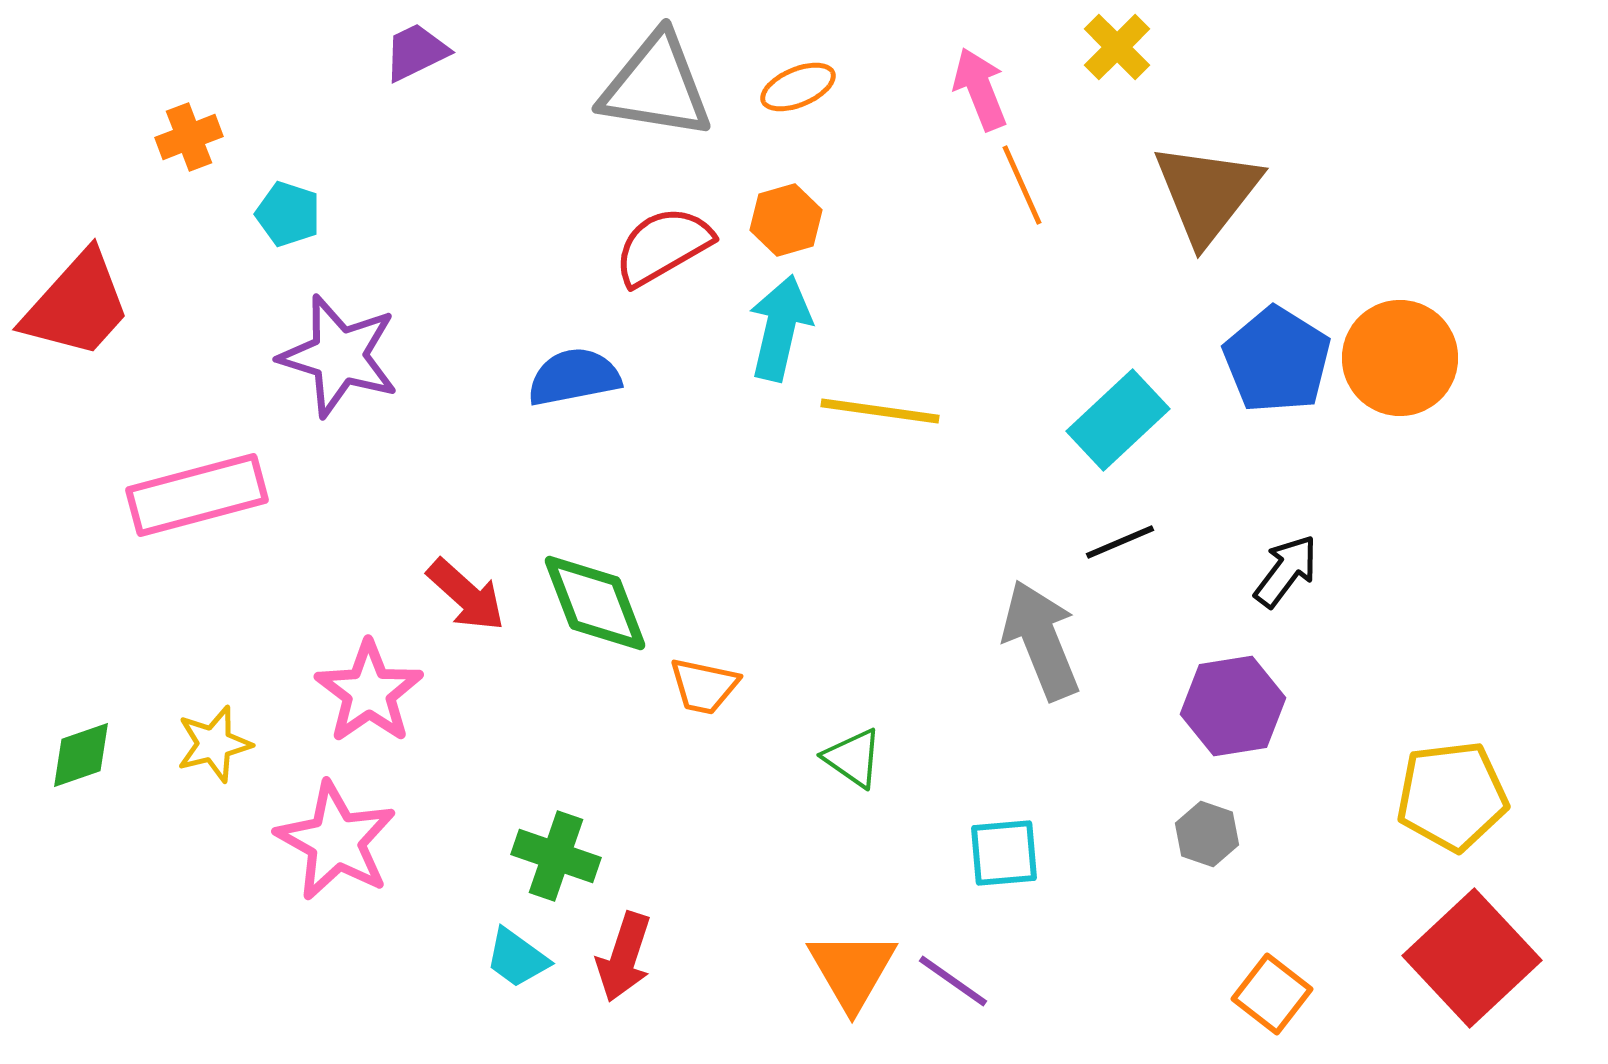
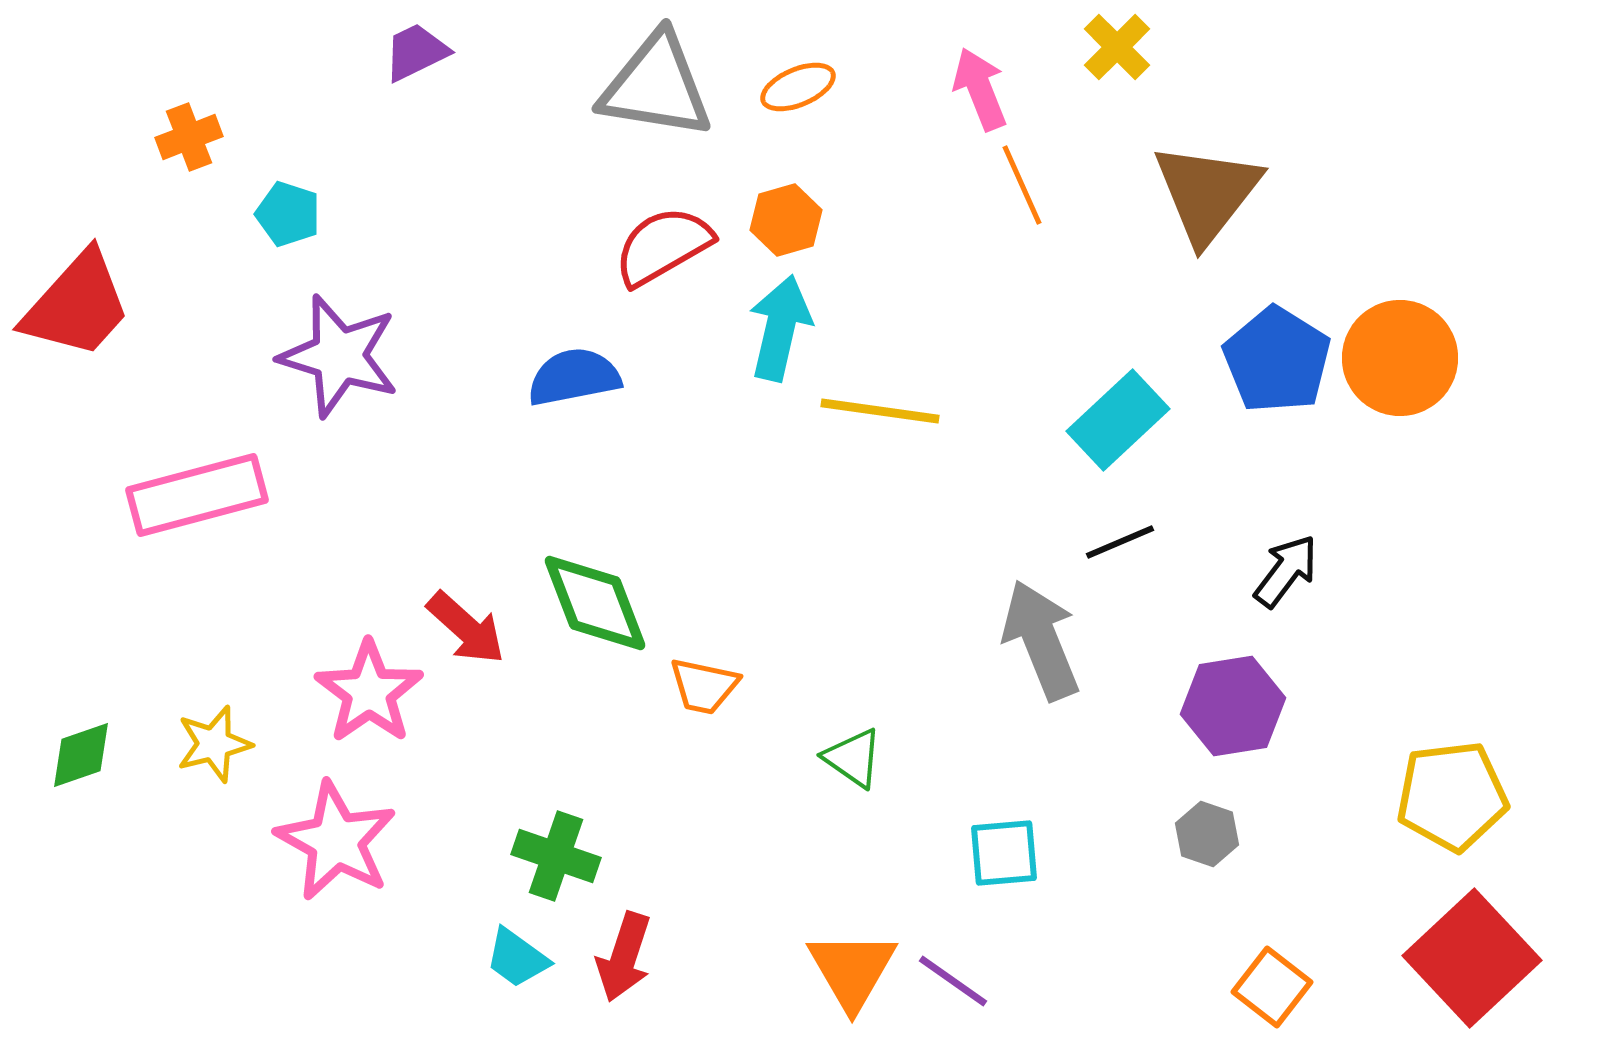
red arrow at (466, 595): moved 33 px down
orange square at (1272, 994): moved 7 px up
